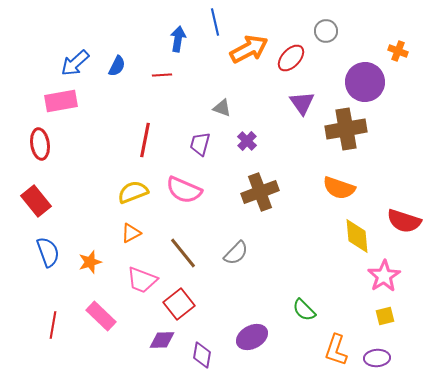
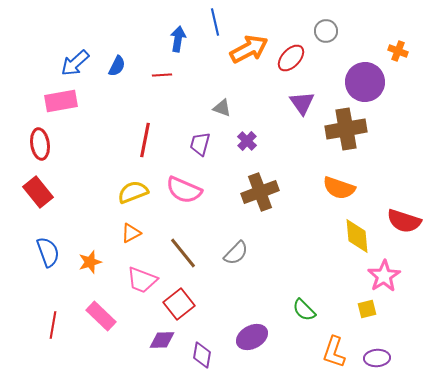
red rectangle at (36, 201): moved 2 px right, 9 px up
yellow square at (385, 316): moved 18 px left, 7 px up
orange L-shape at (336, 350): moved 2 px left, 2 px down
